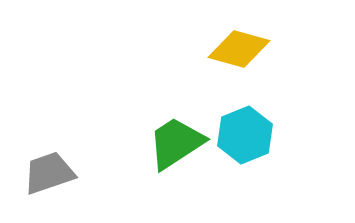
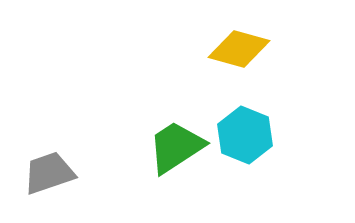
cyan hexagon: rotated 16 degrees counterclockwise
green trapezoid: moved 4 px down
